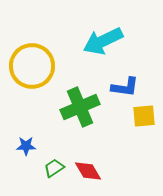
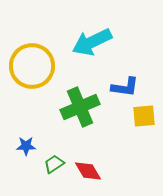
cyan arrow: moved 11 px left, 1 px down
green trapezoid: moved 4 px up
